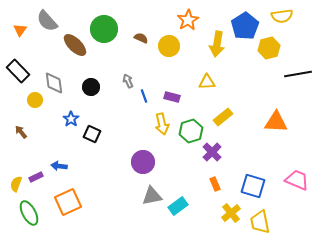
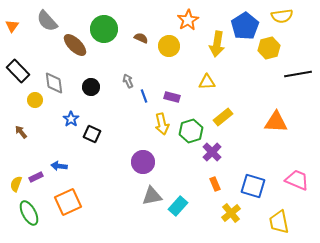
orange triangle at (20, 30): moved 8 px left, 4 px up
cyan rectangle at (178, 206): rotated 12 degrees counterclockwise
yellow trapezoid at (260, 222): moved 19 px right
